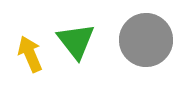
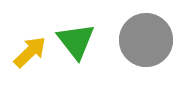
yellow arrow: moved 2 px up; rotated 69 degrees clockwise
